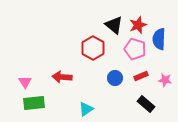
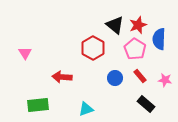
black triangle: moved 1 px right
pink pentagon: rotated 15 degrees clockwise
red rectangle: moved 1 px left; rotated 72 degrees clockwise
pink triangle: moved 29 px up
green rectangle: moved 4 px right, 2 px down
cyan triangle: rotated 14 degrees clockwise
